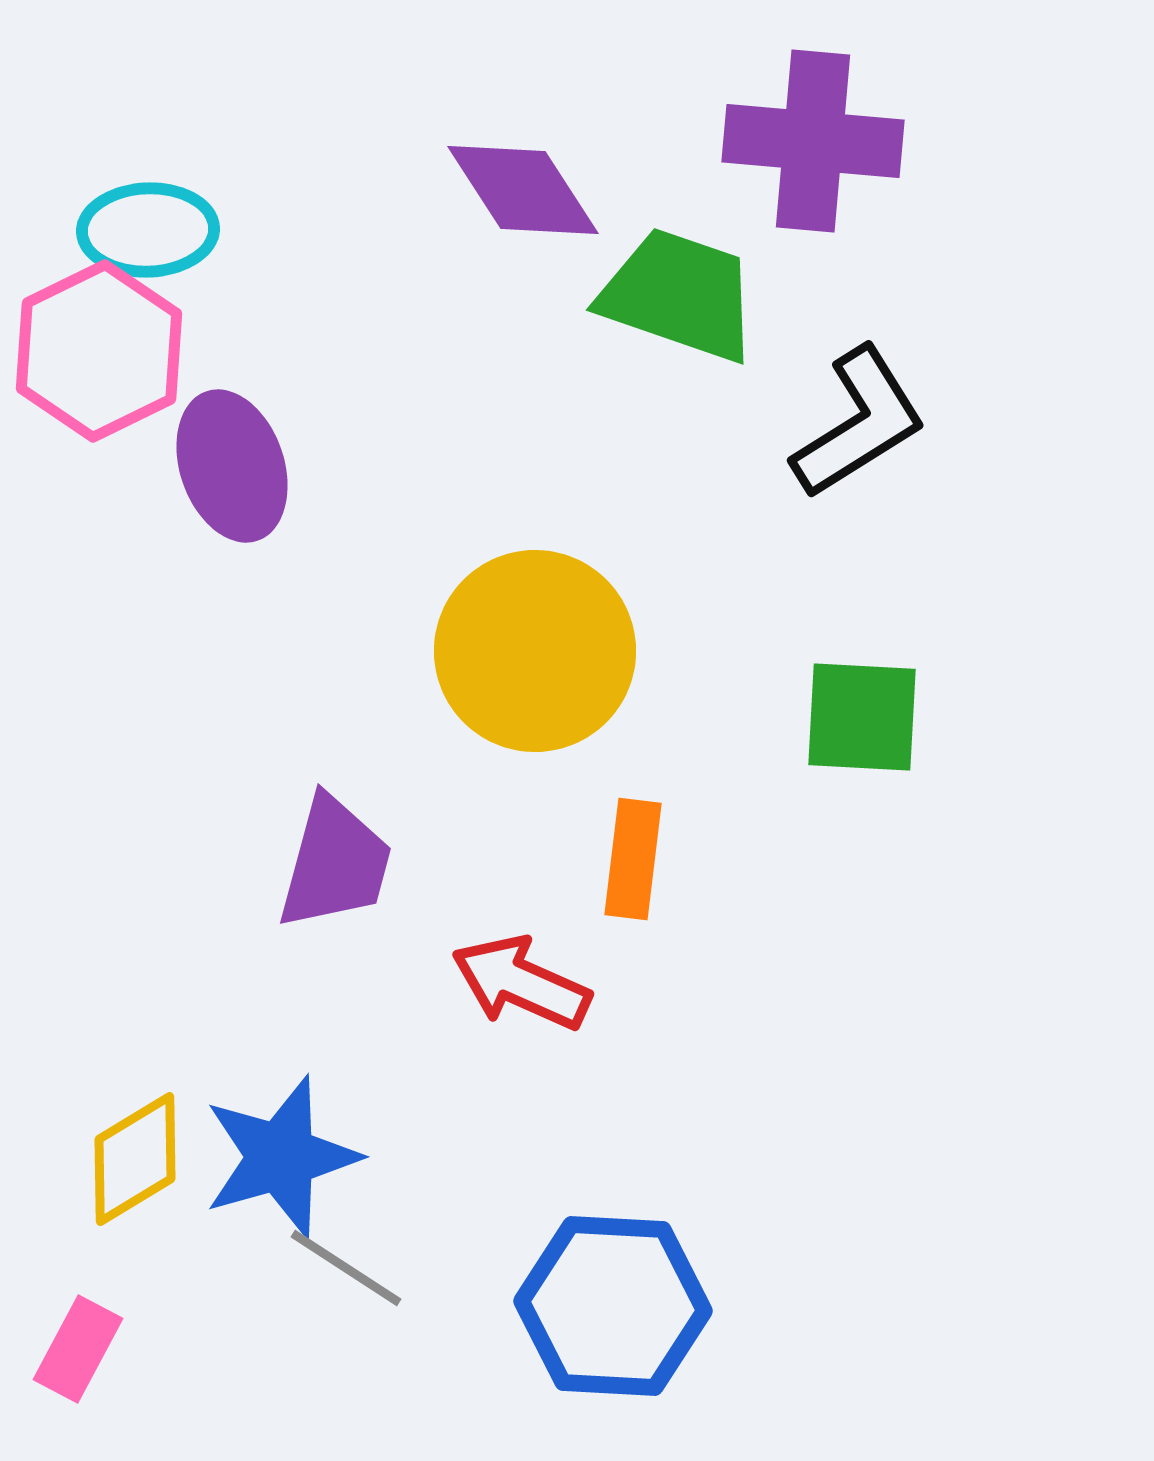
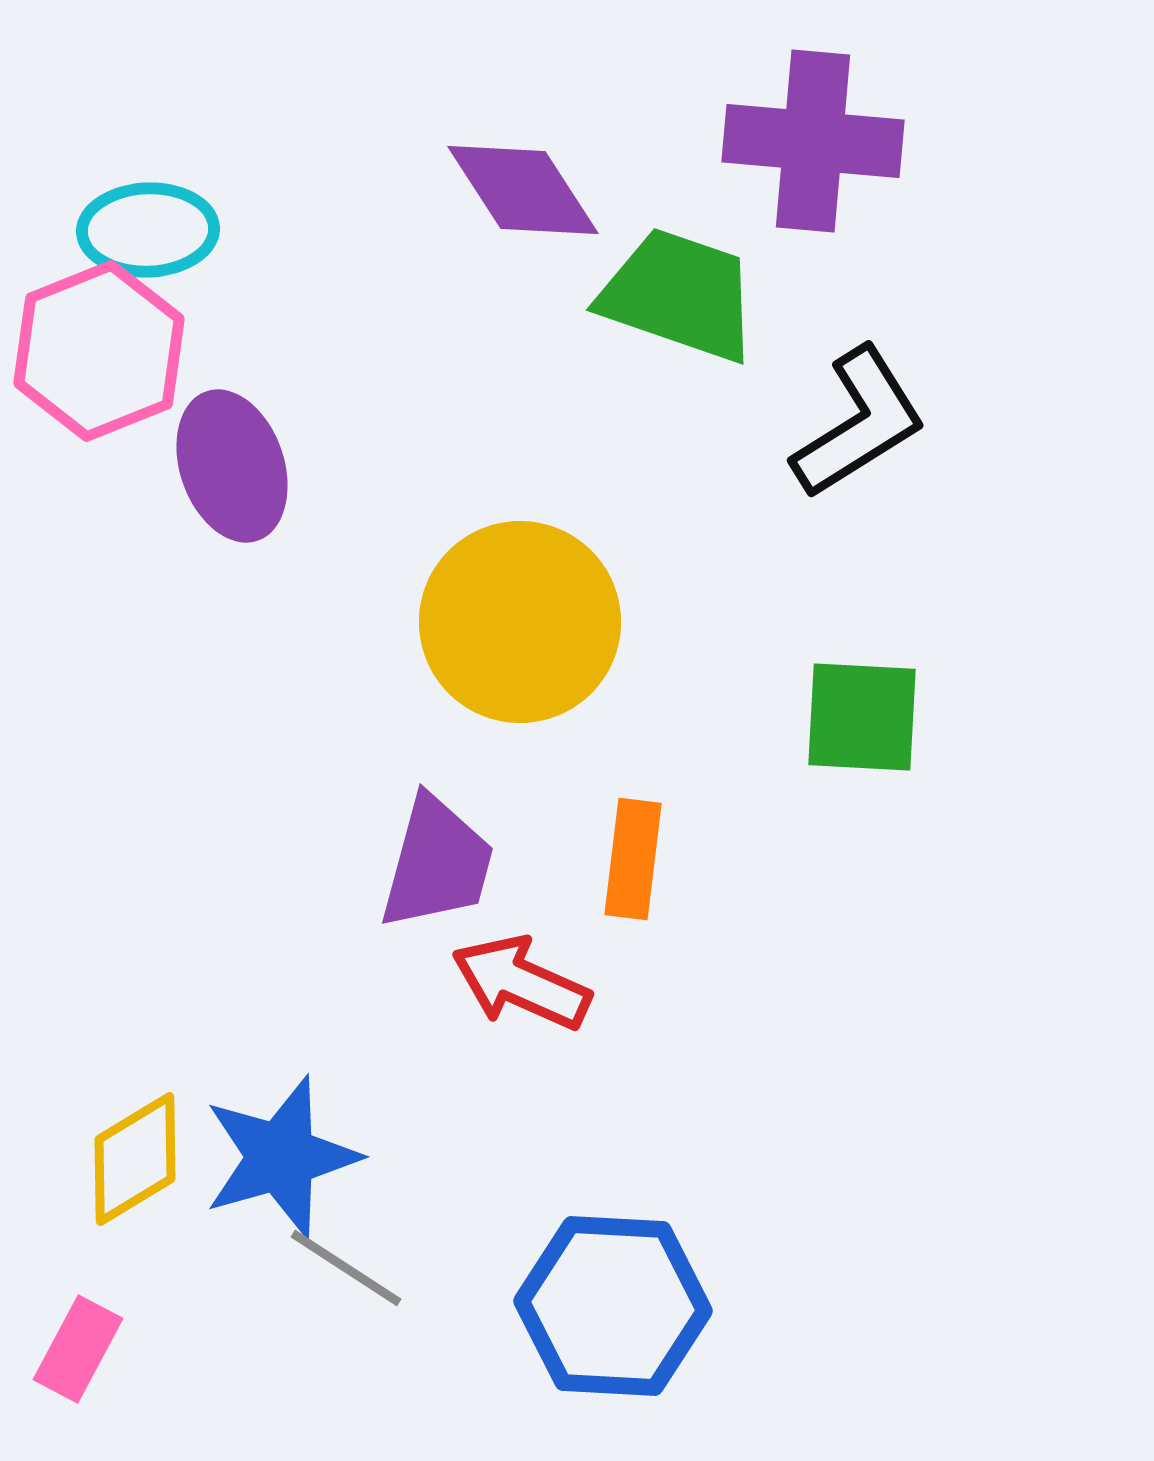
pink hexagon: rotated 4 degrees clockwise
yellow circle: moved 15 px left, 29 px up
purple trapezoid: moved 102 px right
